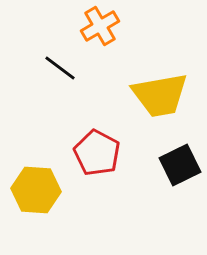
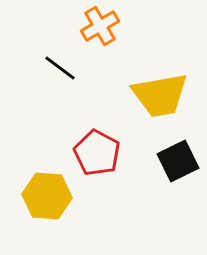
black square: moved 2 px left, 4 px up
yellow hexagon: moved 11 px right, 6 px down
